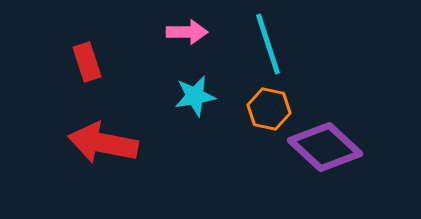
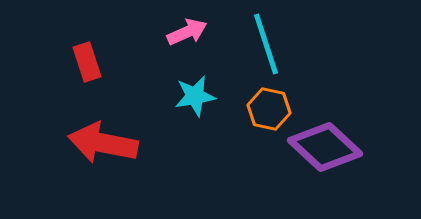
pink arrow: rotated 24 degrees counterclockwise
cyan line: moved 2 px left
